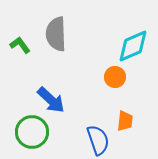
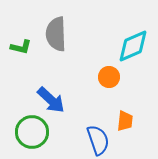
green L-shape: moved 1 px right, 2 px down; rotated 140 degrees clockwise
orange circle: moved 6 px left
